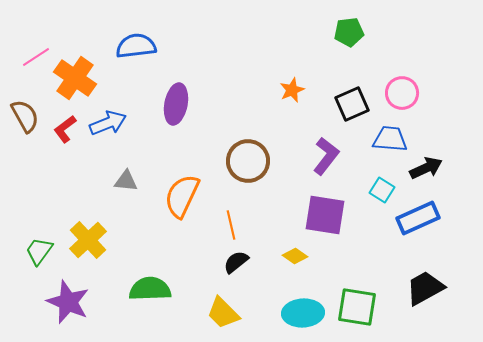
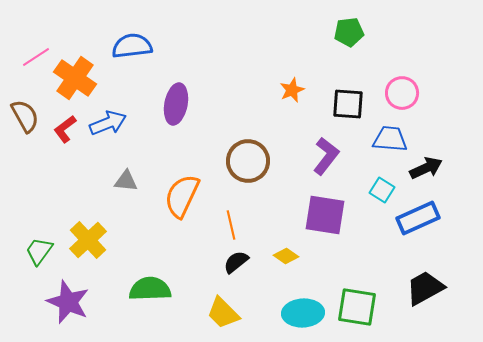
blue semicircle: moved 4 px left
black square: moved 4 px left; rotated 28 degrees clockwise
yellow diamond: moved 9 px left
